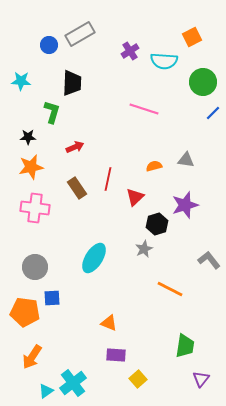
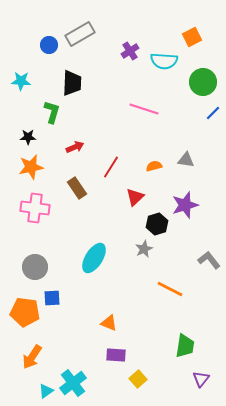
red line: moved 3 px right, 12 px up; rotated 20 degrees clockwise
